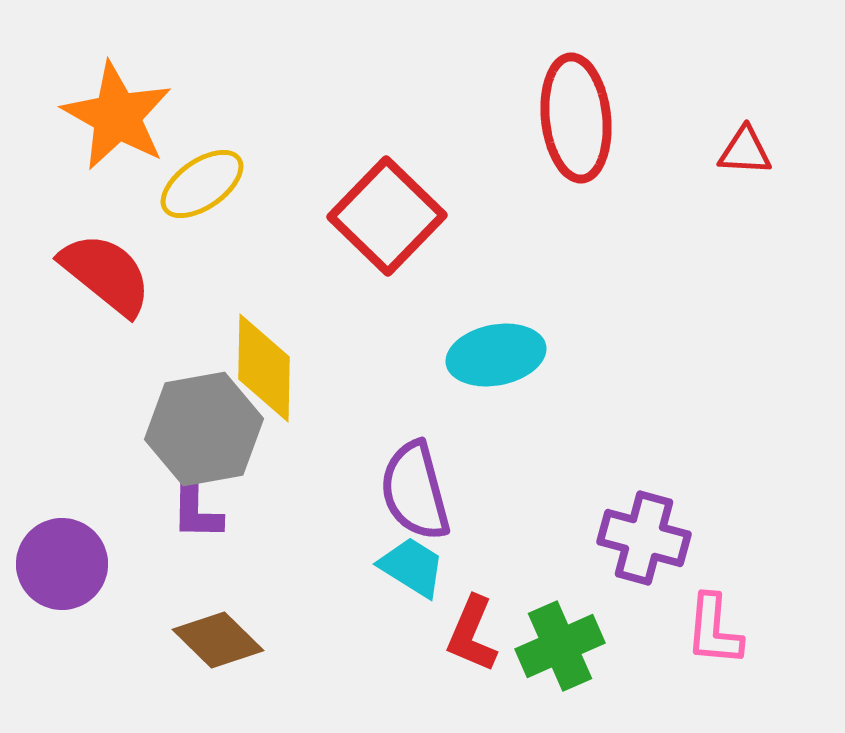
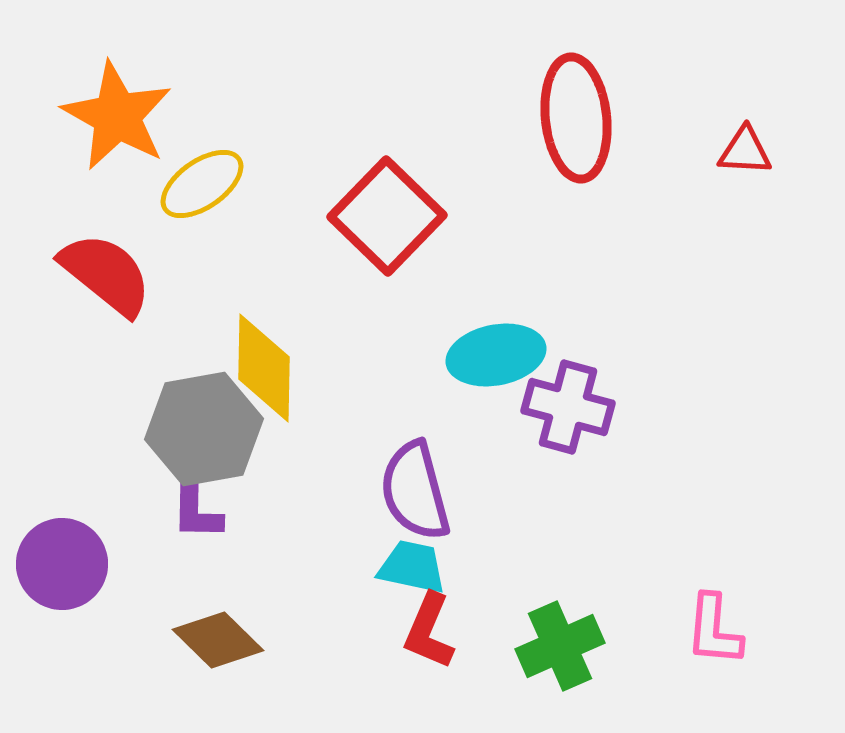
purple cross: moved 76 px left, 131 px up
cyan trapezoid: rotated 20 degrees counterclockwise
red L-shape: moved 43 px left, 3 px up
